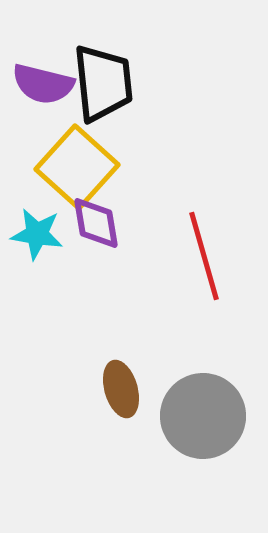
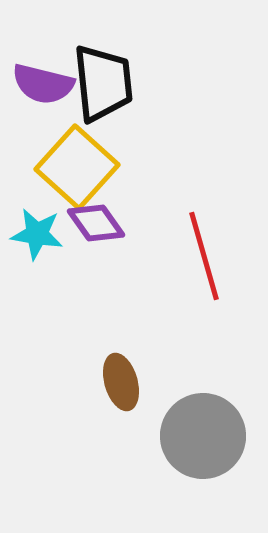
purple diamond: rotated 26 degrees counterclockwise
brown ellipse: moved 7 px up
gray circle: moved 20 px down
